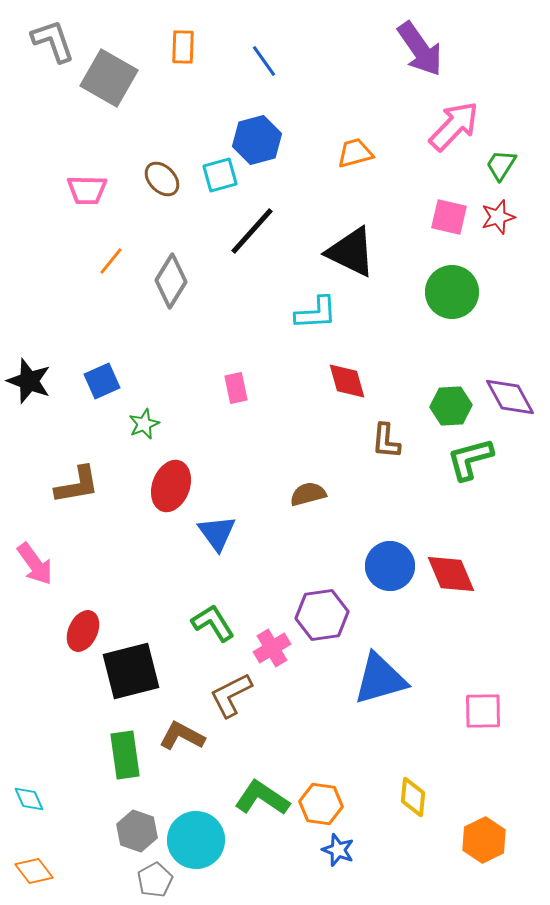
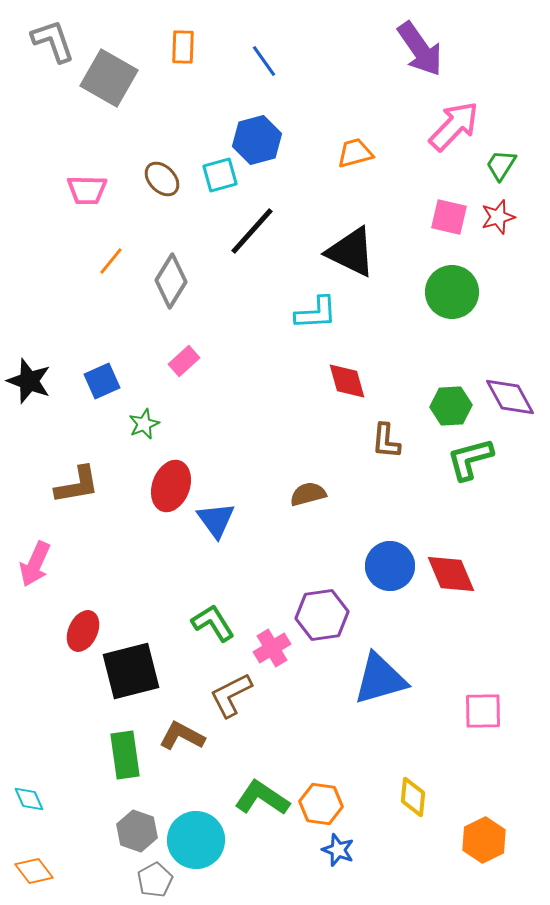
pink rectangle at (236, 388): moved 52 px left, 27 px up; rotated 60 degrees clockwise
blue triangle at (217, 533): moved 1 px left, 13 px up
pink arrow at (35, 564): rotated 60 degrees clockwise
